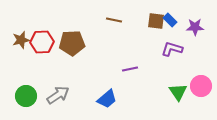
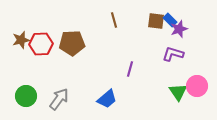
brown line: rotated 63 degrees clockwise
purple star: moved 16 px left, 2 px down; rotated 18 degrees counterclockwise
red hexagon: moved 1 px left, 2 px down
purple L-shape: moved 1 px right, 5 px down
purple line: rotated 63 degrees counterclockwise
pink circle: moved 4 px left
gray arrow: moved 1 px right, 4 px down; rotated 20 degrees counterclockwise
